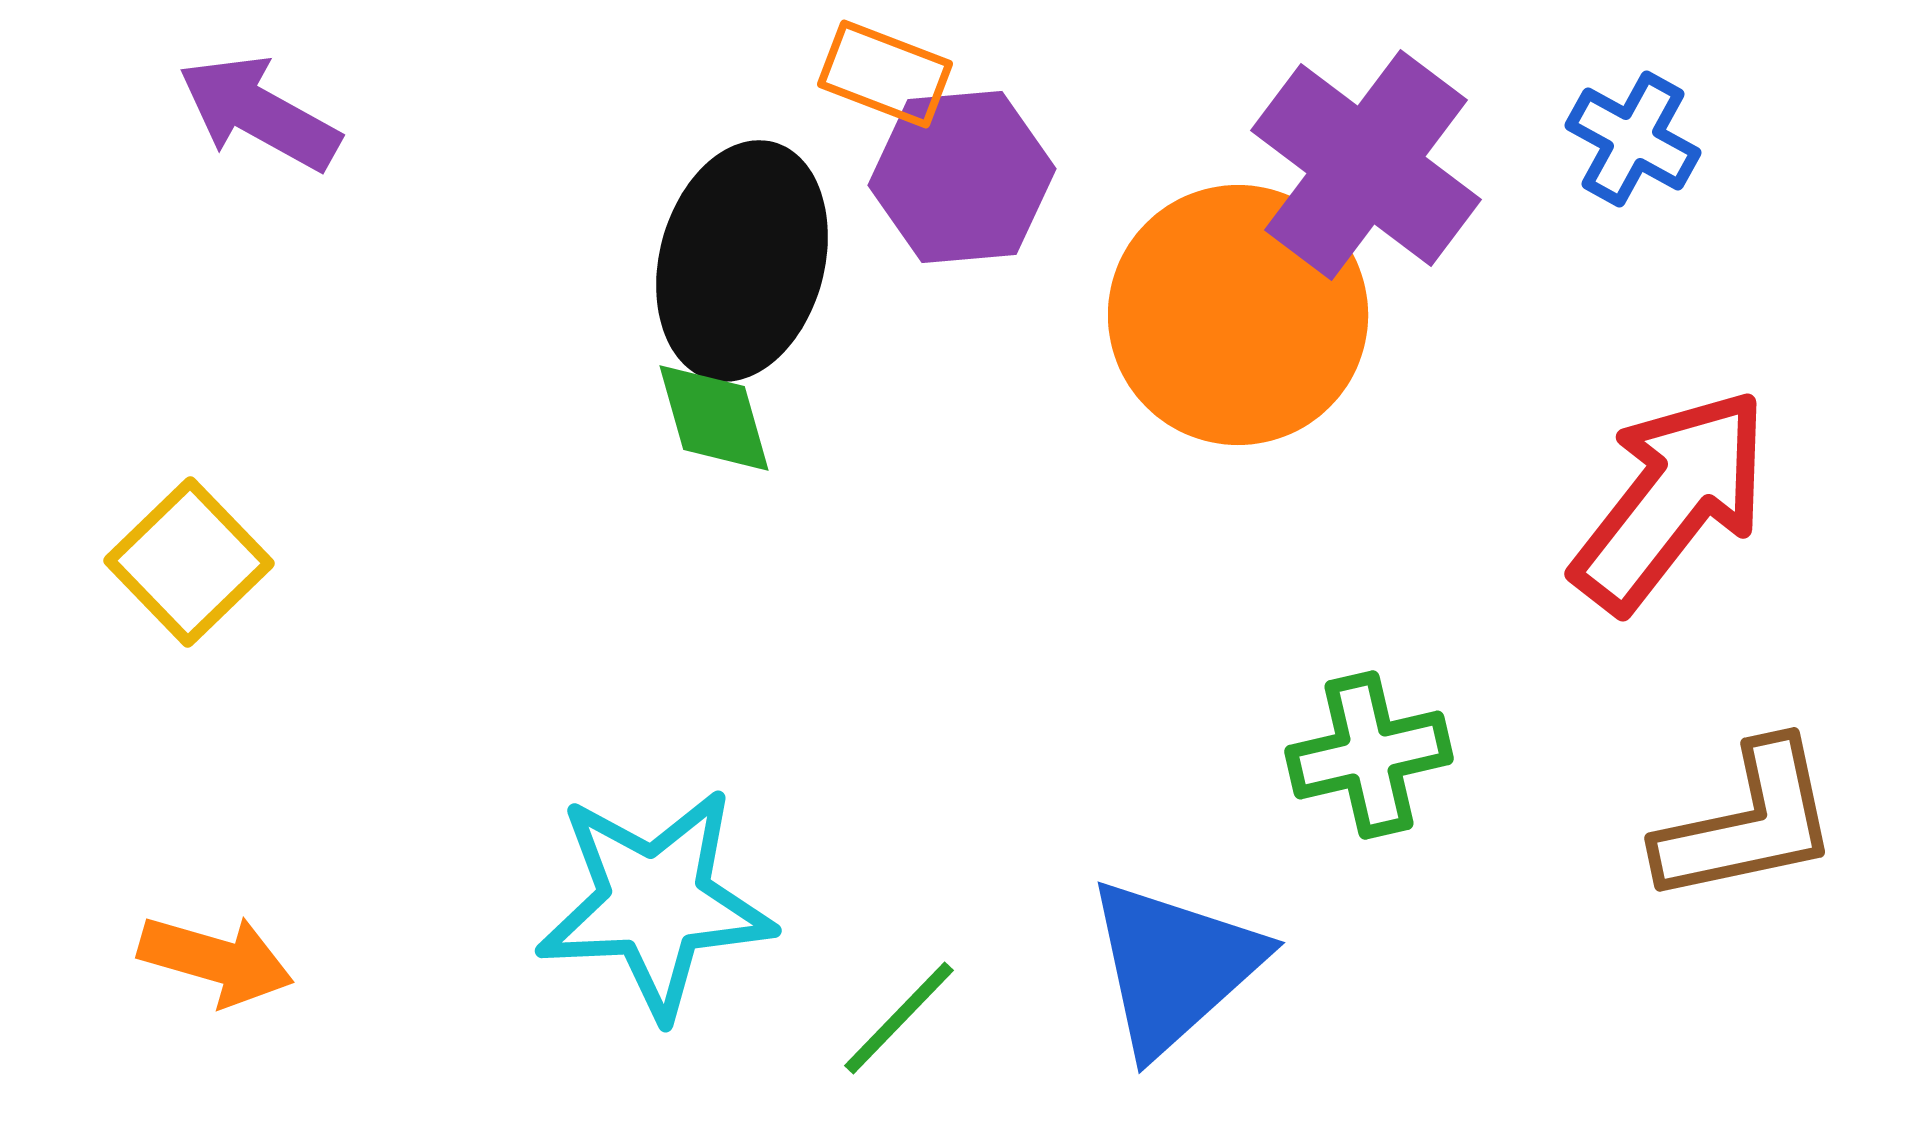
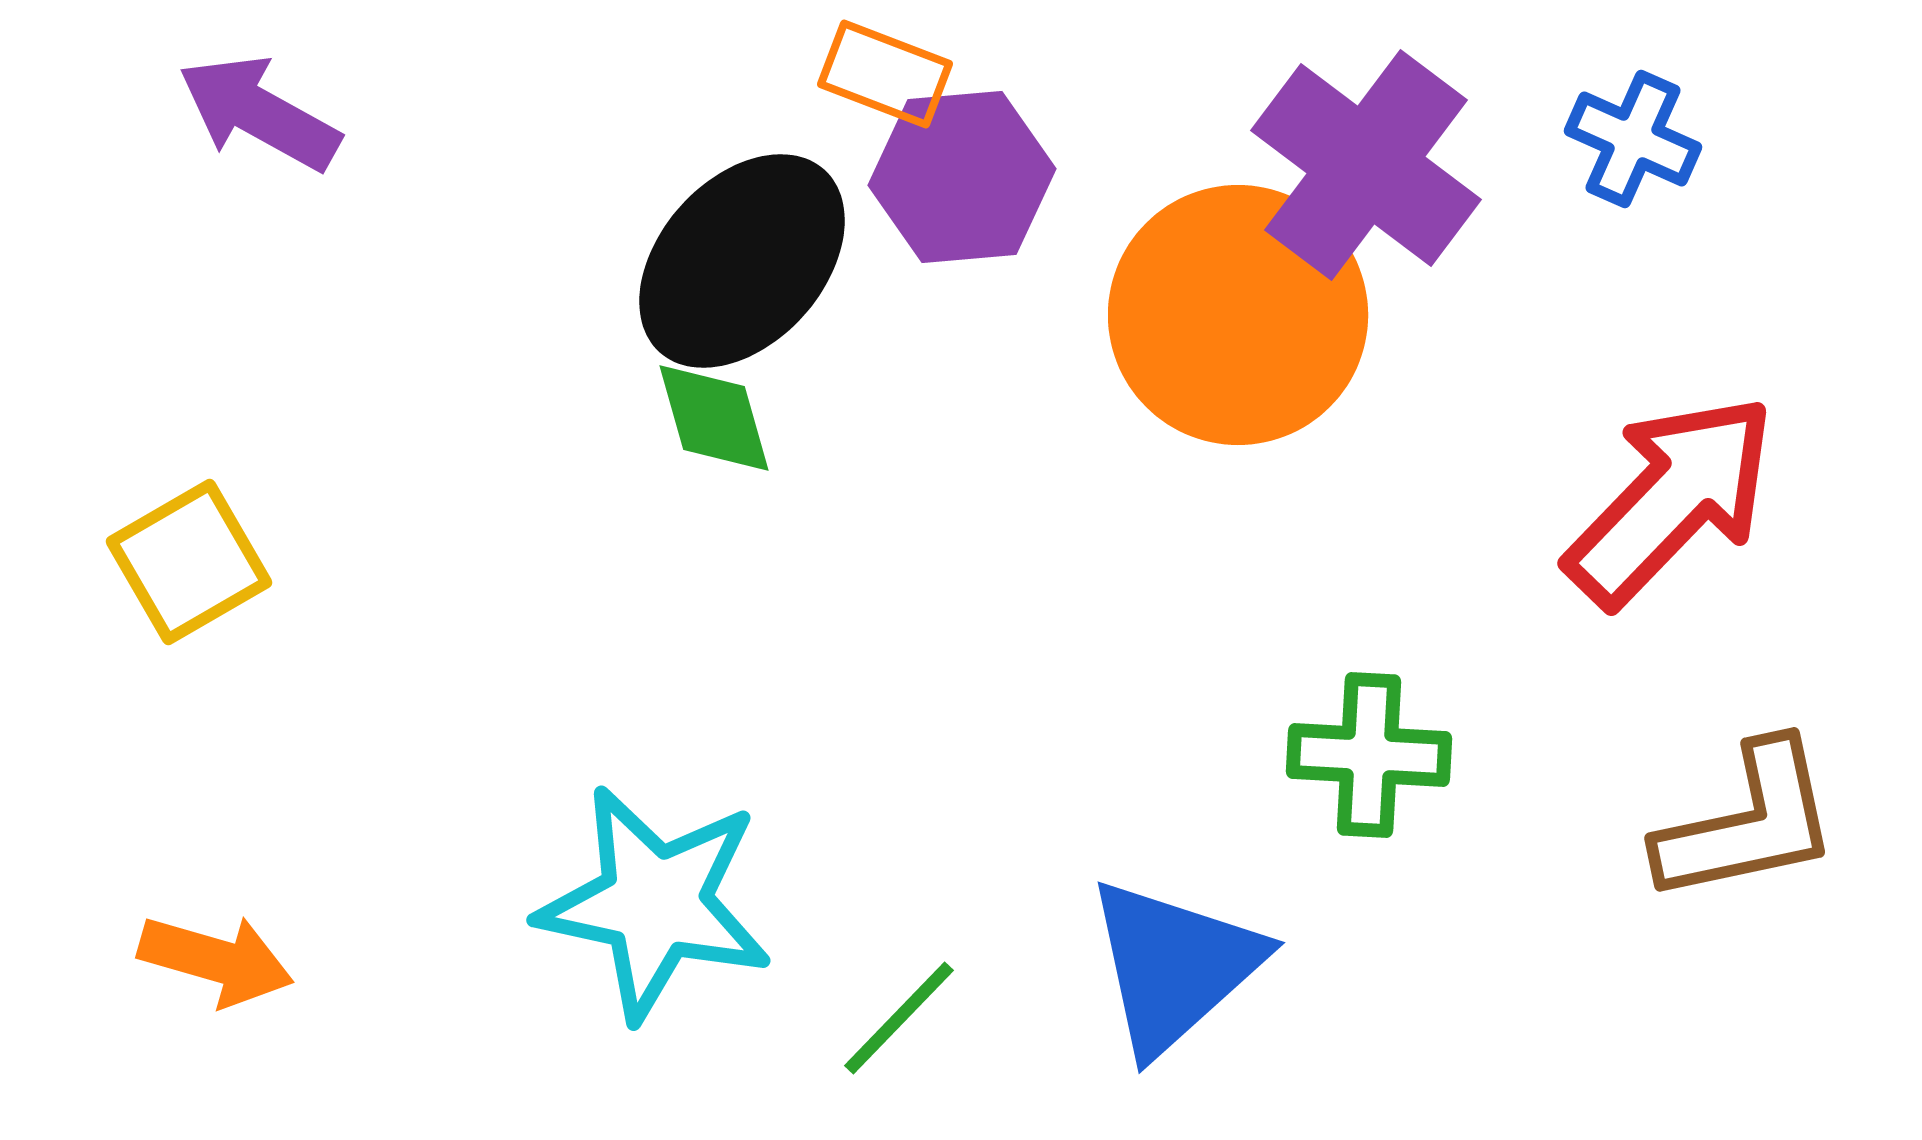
blue cross: rotated 5 degrees counterclockwise
black ellipse: rotated 27 degrees clockwise
red arrow: rotated 6 degrees clockwise
yellow square: rotated 14 degrees clockwise
green cross: rotated 16 degrees clockwise
cyan star: rotated 15 degrees clockwise
